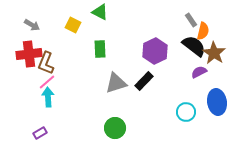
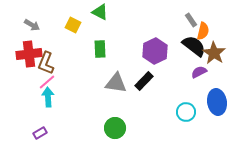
gray triangle: rotated 25 degrees clockwise
